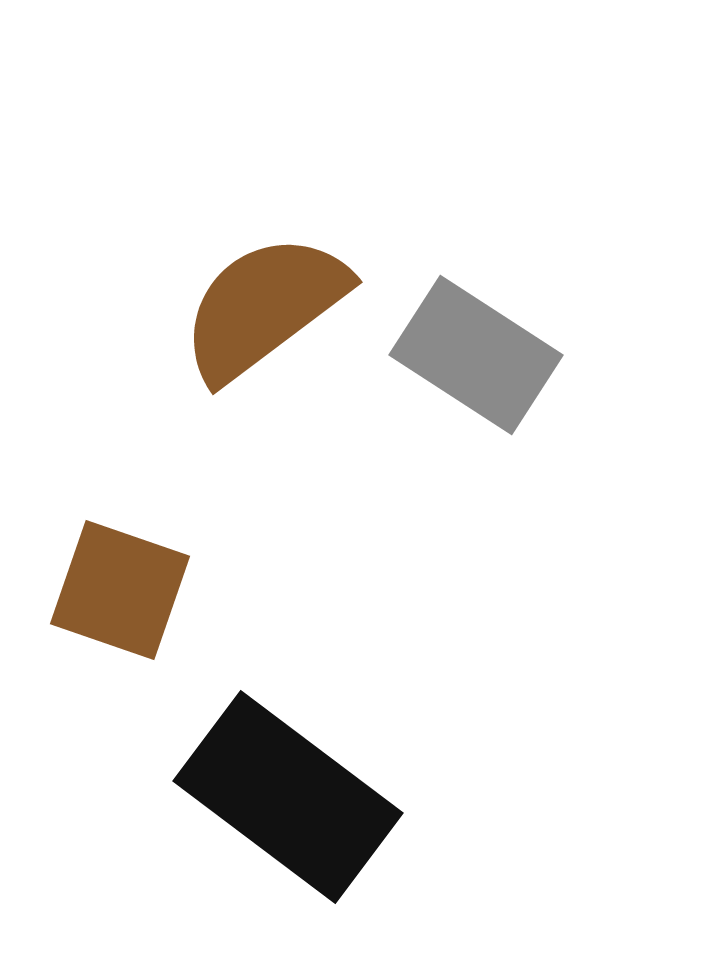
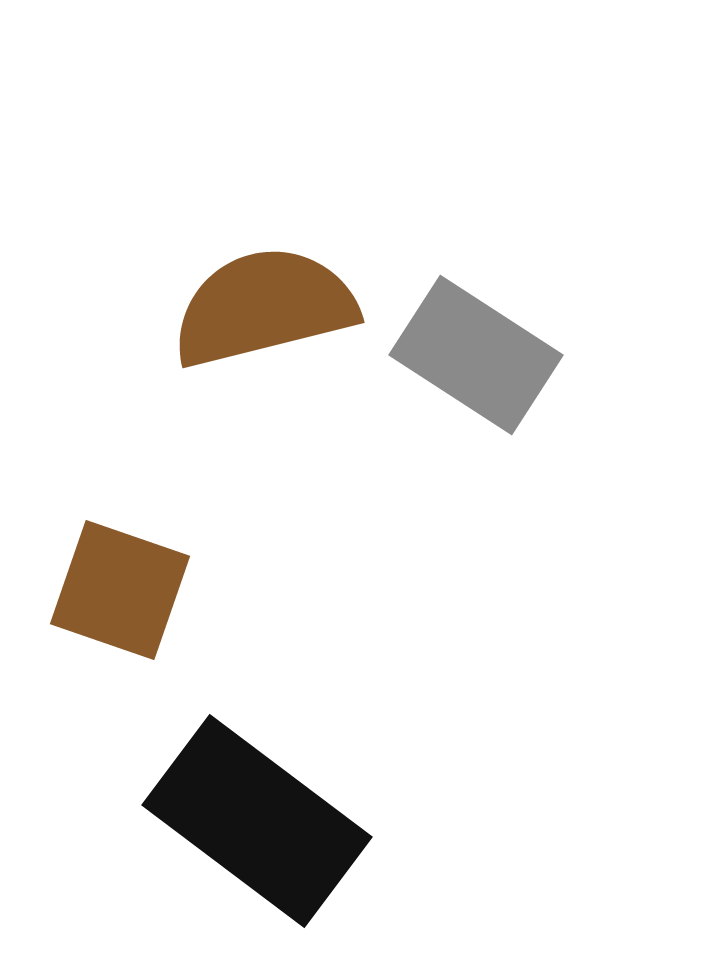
brown semicircle: rotated 23 degrees clockwise
black rectangle: moved 31 px left, 24 px down
